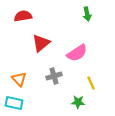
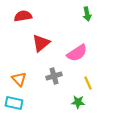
yellow line: moved 3 px left
